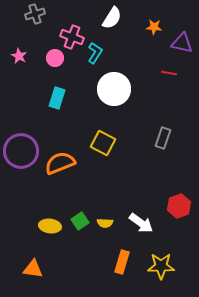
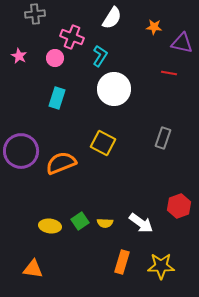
gray cross: rotated 12 degrees clockwise
cyan L-shape: moved 5 px right, 3 px down
orange semicircle: moved 1 px right
